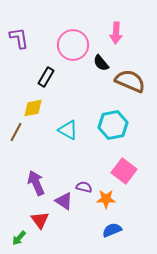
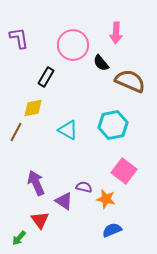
orange star: rotated 12 degrees clockwise
